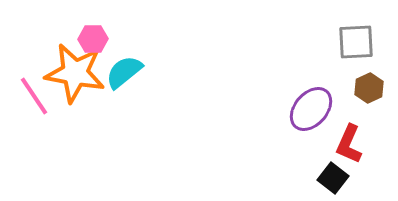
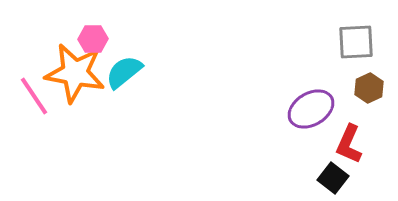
purple ellipse: rotated 18 degrees clockwise
